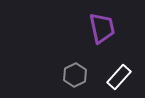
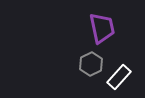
gray hexagon: moved 16 px right, 11 px up
